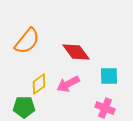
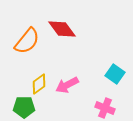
red diamond: moved 14 px left, 23 px up
cyan square: moved 6 px right, 2 px up; rotated 36 degrees clockwise
pink arrow: moved 1 px left, 1 px down
